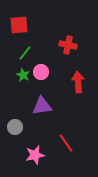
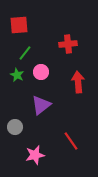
red cross: moved 1 px up; rotated 18 degrees counterclockwise
green star: moved 6 px left
purple triangle: moved 1 px left, 1 px up; rotated 30 degrees counterclockwise
red line: moved 5 px right, 2 px up
